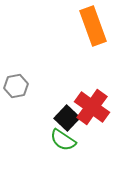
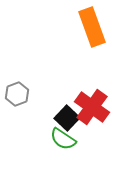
orange rectangle: moved 1 px left, 1 px down
gray hexagon: moved 1 px right, 8 px down; rotated 10 degrees counterclockwise
green semicircle: moved 1 px up
